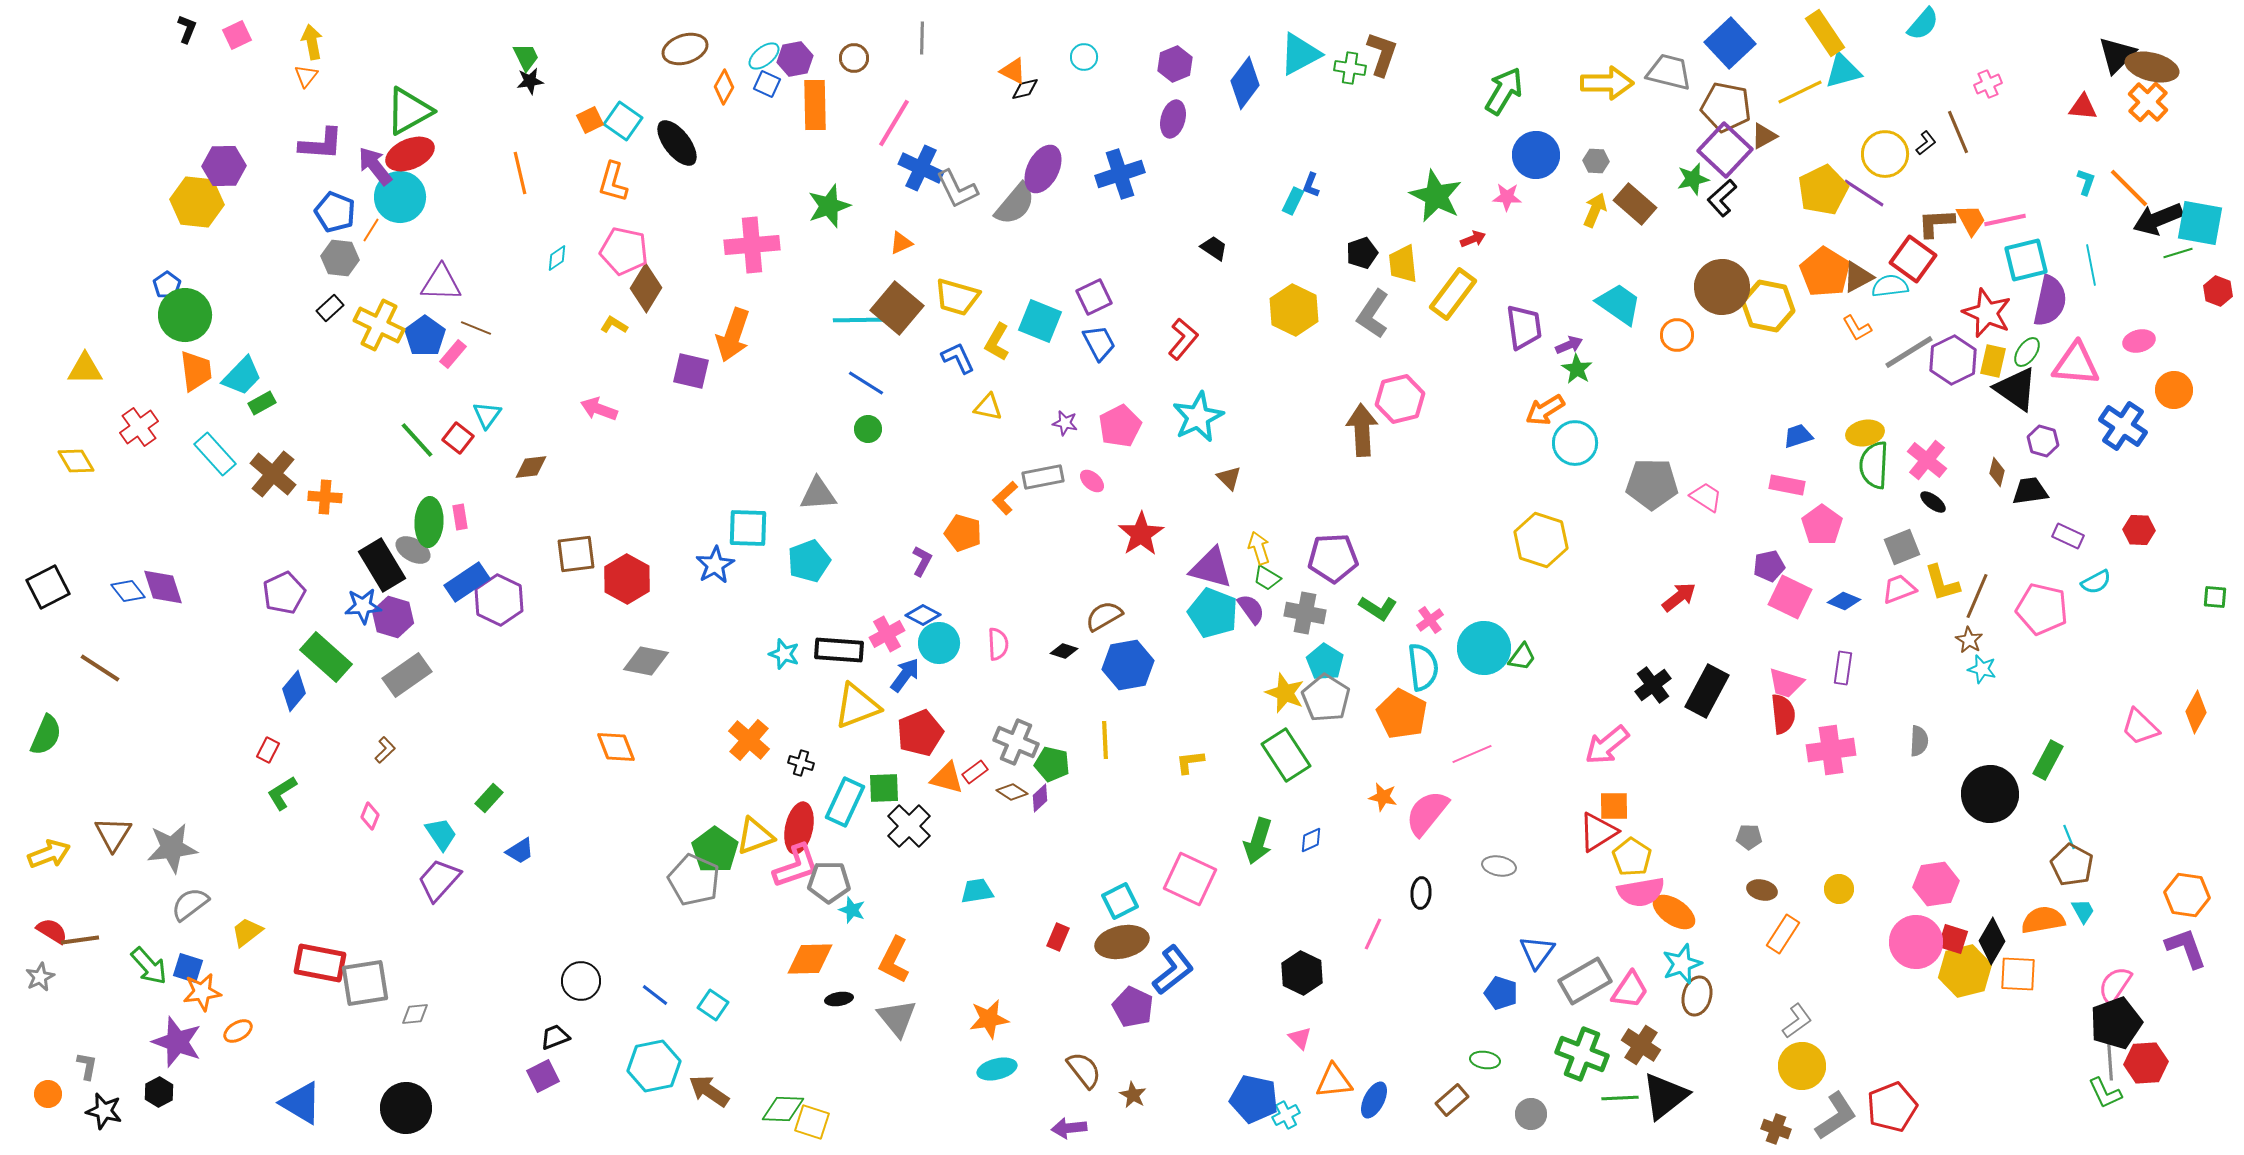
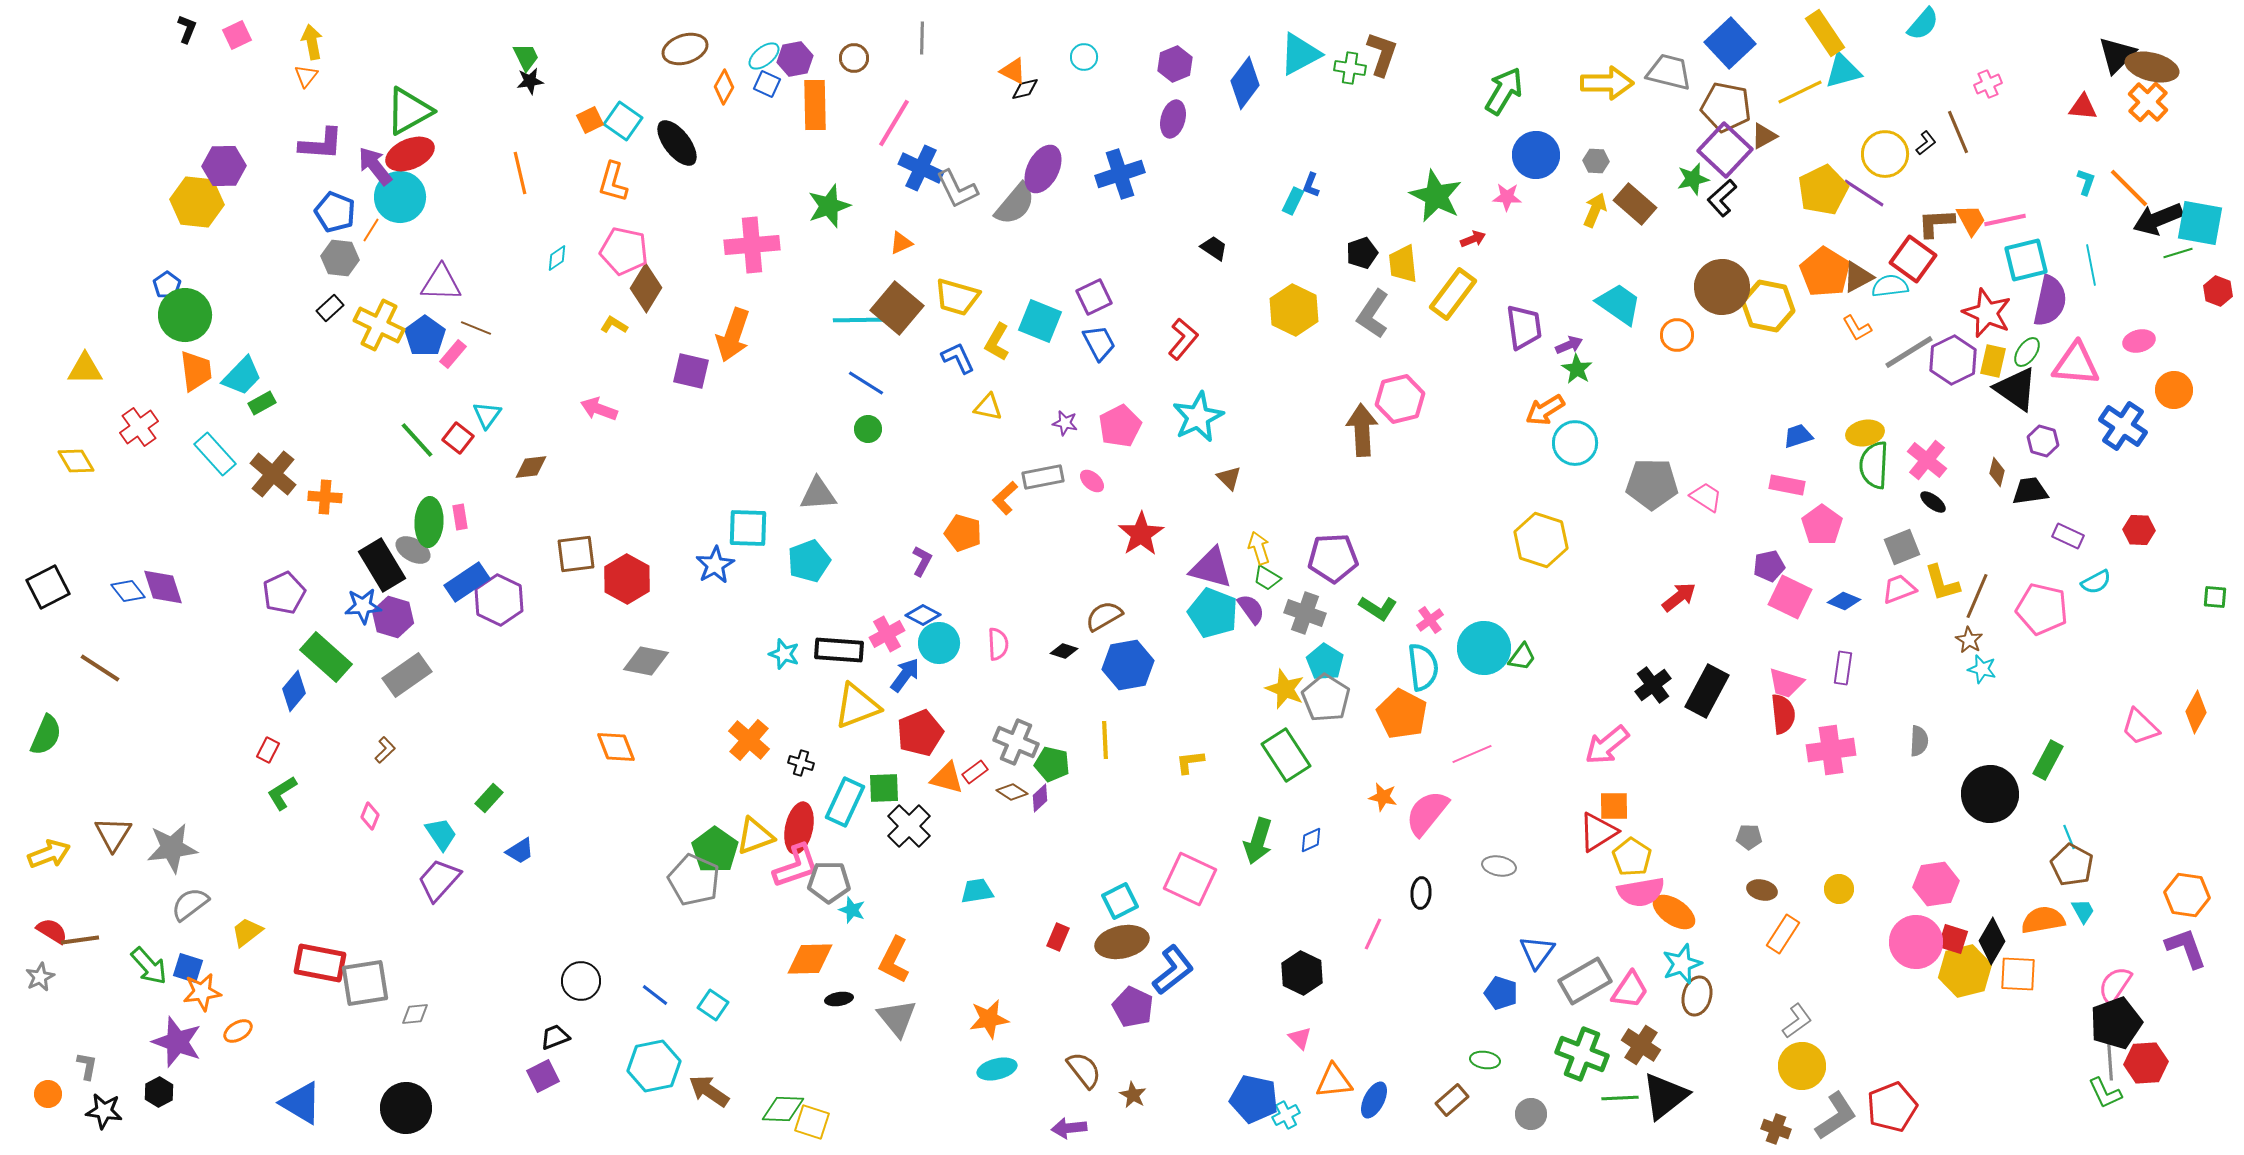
gray cross at (1305, 613): rotated 9 degrees clockwise
yellow star at (1285, 693): moved 4 px up
black star at (104, 1111): rotated 6 degrees counterclockwise
